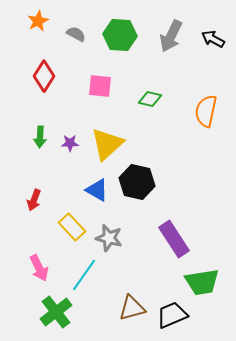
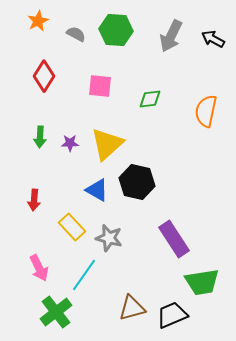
green hexagon: moved 4 px left, 5 px up
green diamond: rotated 20 degrees counterclockwise
red arrow: rotated 15 degrees counterclockwise
